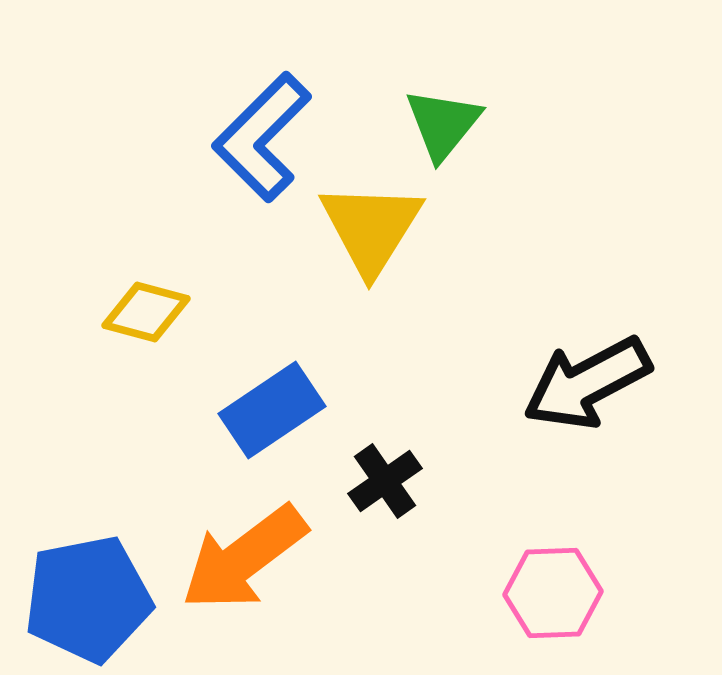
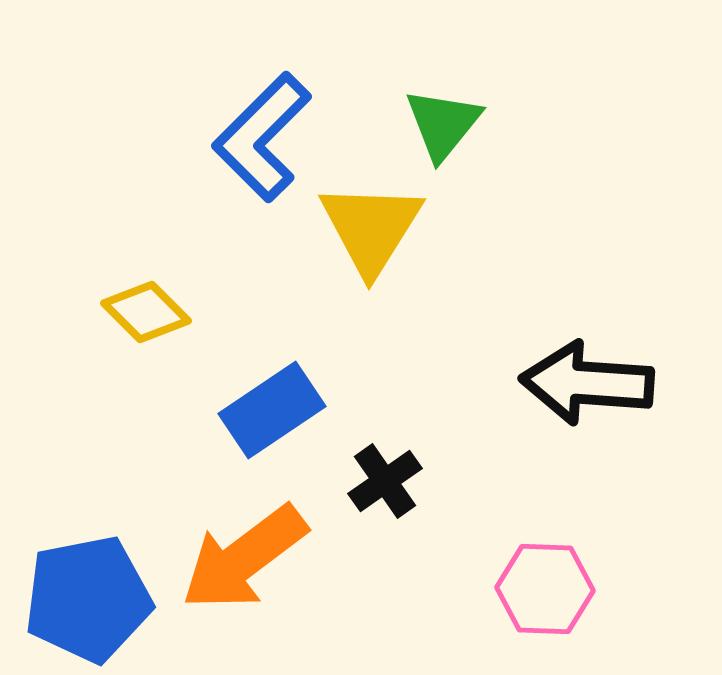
yellow diamond: rotated 30 degrees clockwise
black arrow: rotated 32 degrees clockwise
pink hexagon: moved 8 px left, 4 px up; rotated 4 degrees clockwise
